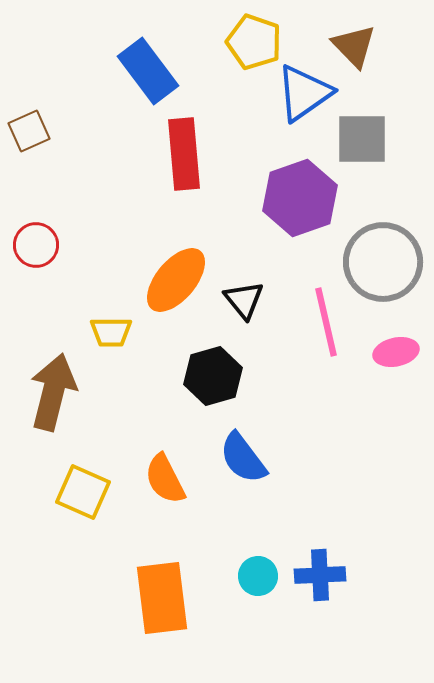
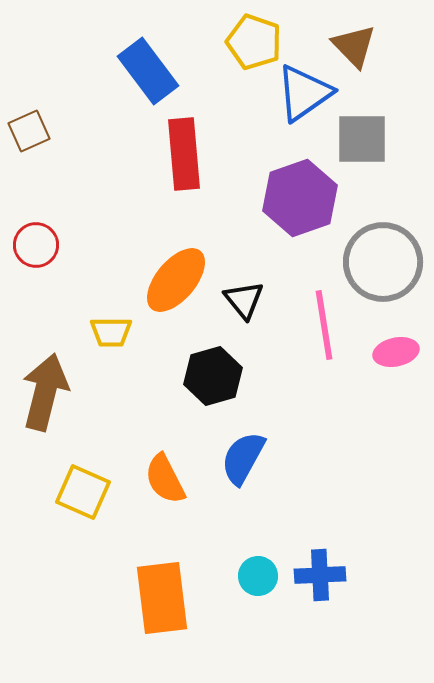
pink line: moved 2 px left, 3 px down; rotated 4 degrees clockwise
brown arrow: moved 8 px left
blue semicircle: rotated 66 degrees clockwise
